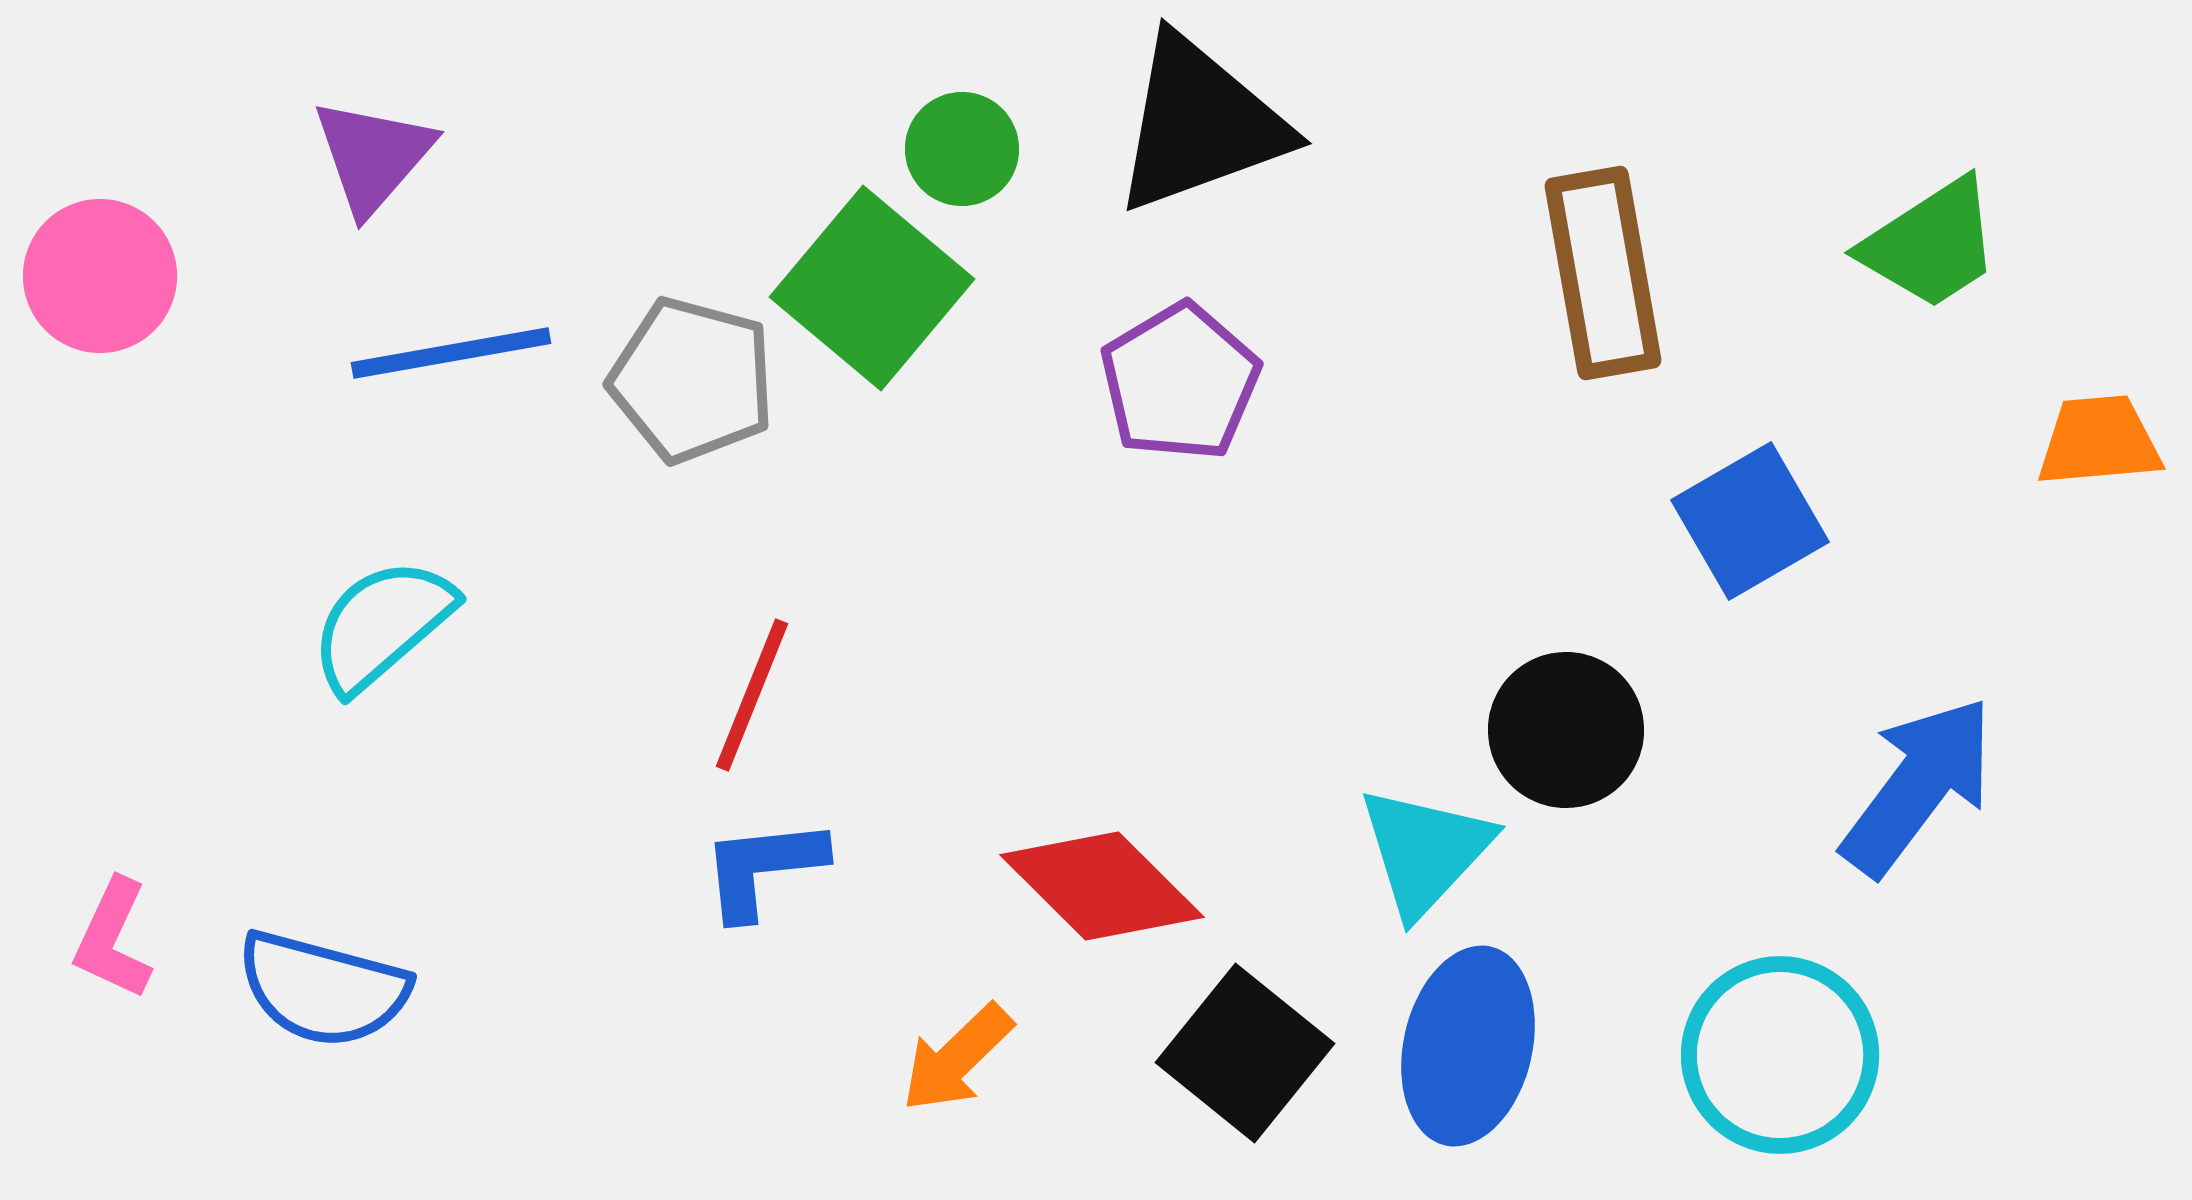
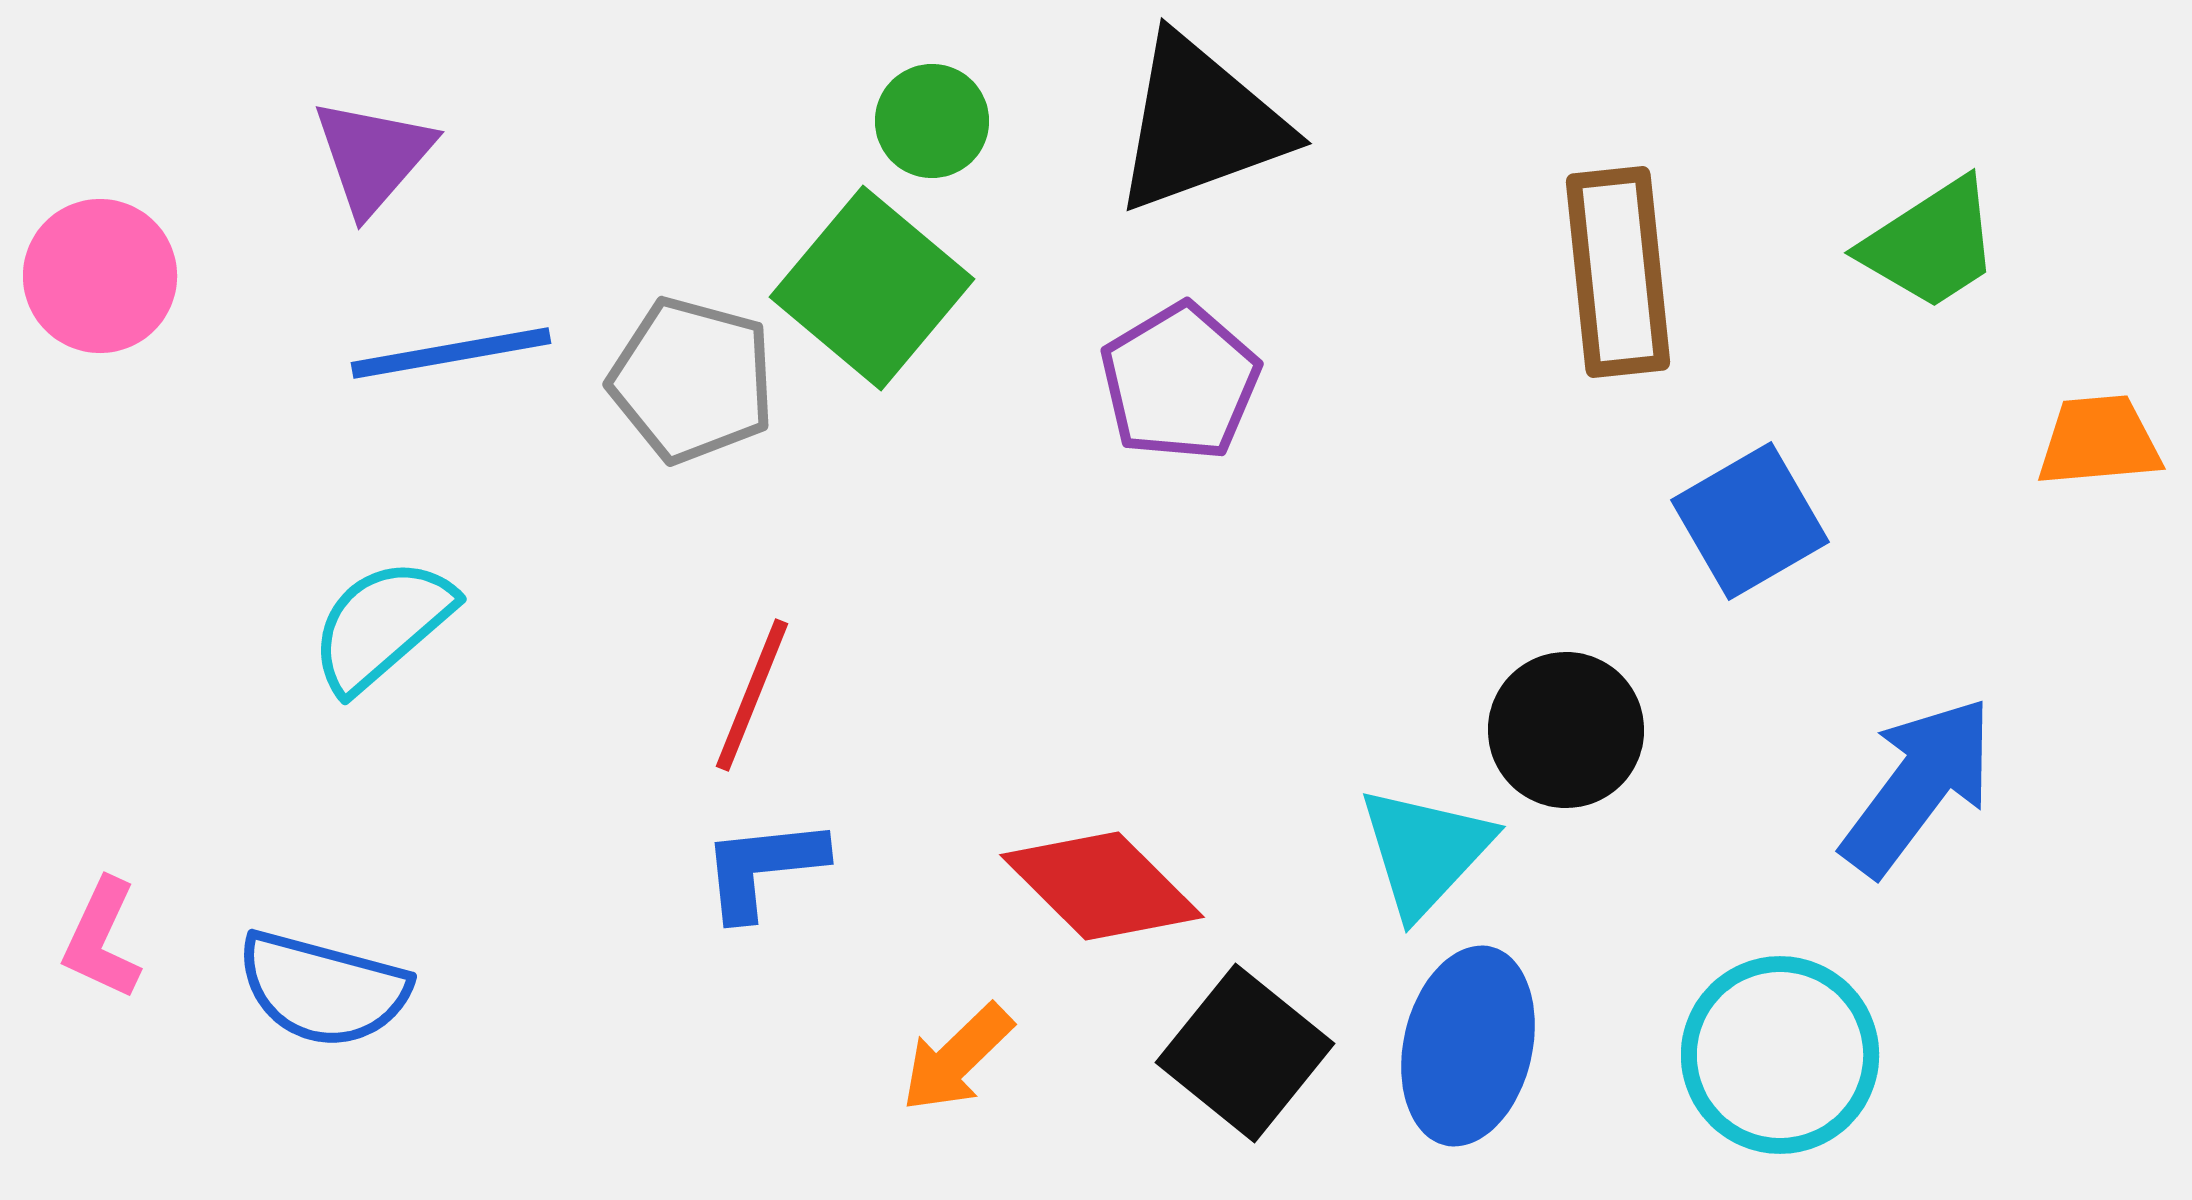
green circle: moved 30 px left, 28 px up
brown rectangle: moved 15 px right, 1 px up; rotated 4 degrees clockwise
pink L-shape: moved 11 px left
